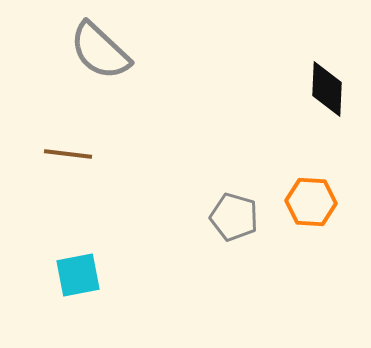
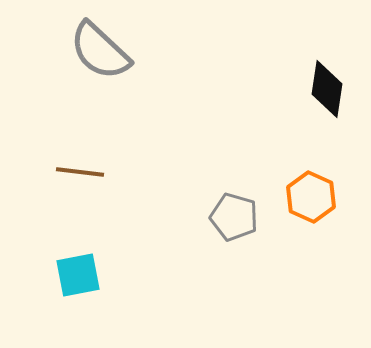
black diamond: rotated 6 degrees clockwise
brown line: moved 12 px right, 18 px down
orange hexagon: moved 5 px up; rotated 21 degrees clockwise
